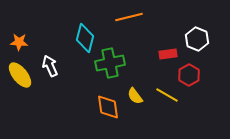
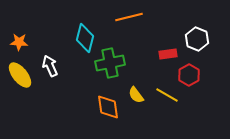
yellow semicircle: moved 1 px right, 1 px up
